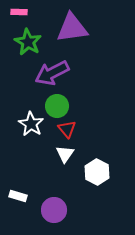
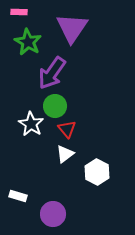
purple triangle: rotated 48 degrees counterclockwise
purple arrow: rotated 28 degrees counterclockwise
green circle: moved 2 px left
white triangle: rotated 18 degrees clockwise
purple circle: moved 1 px left, 4 px down
